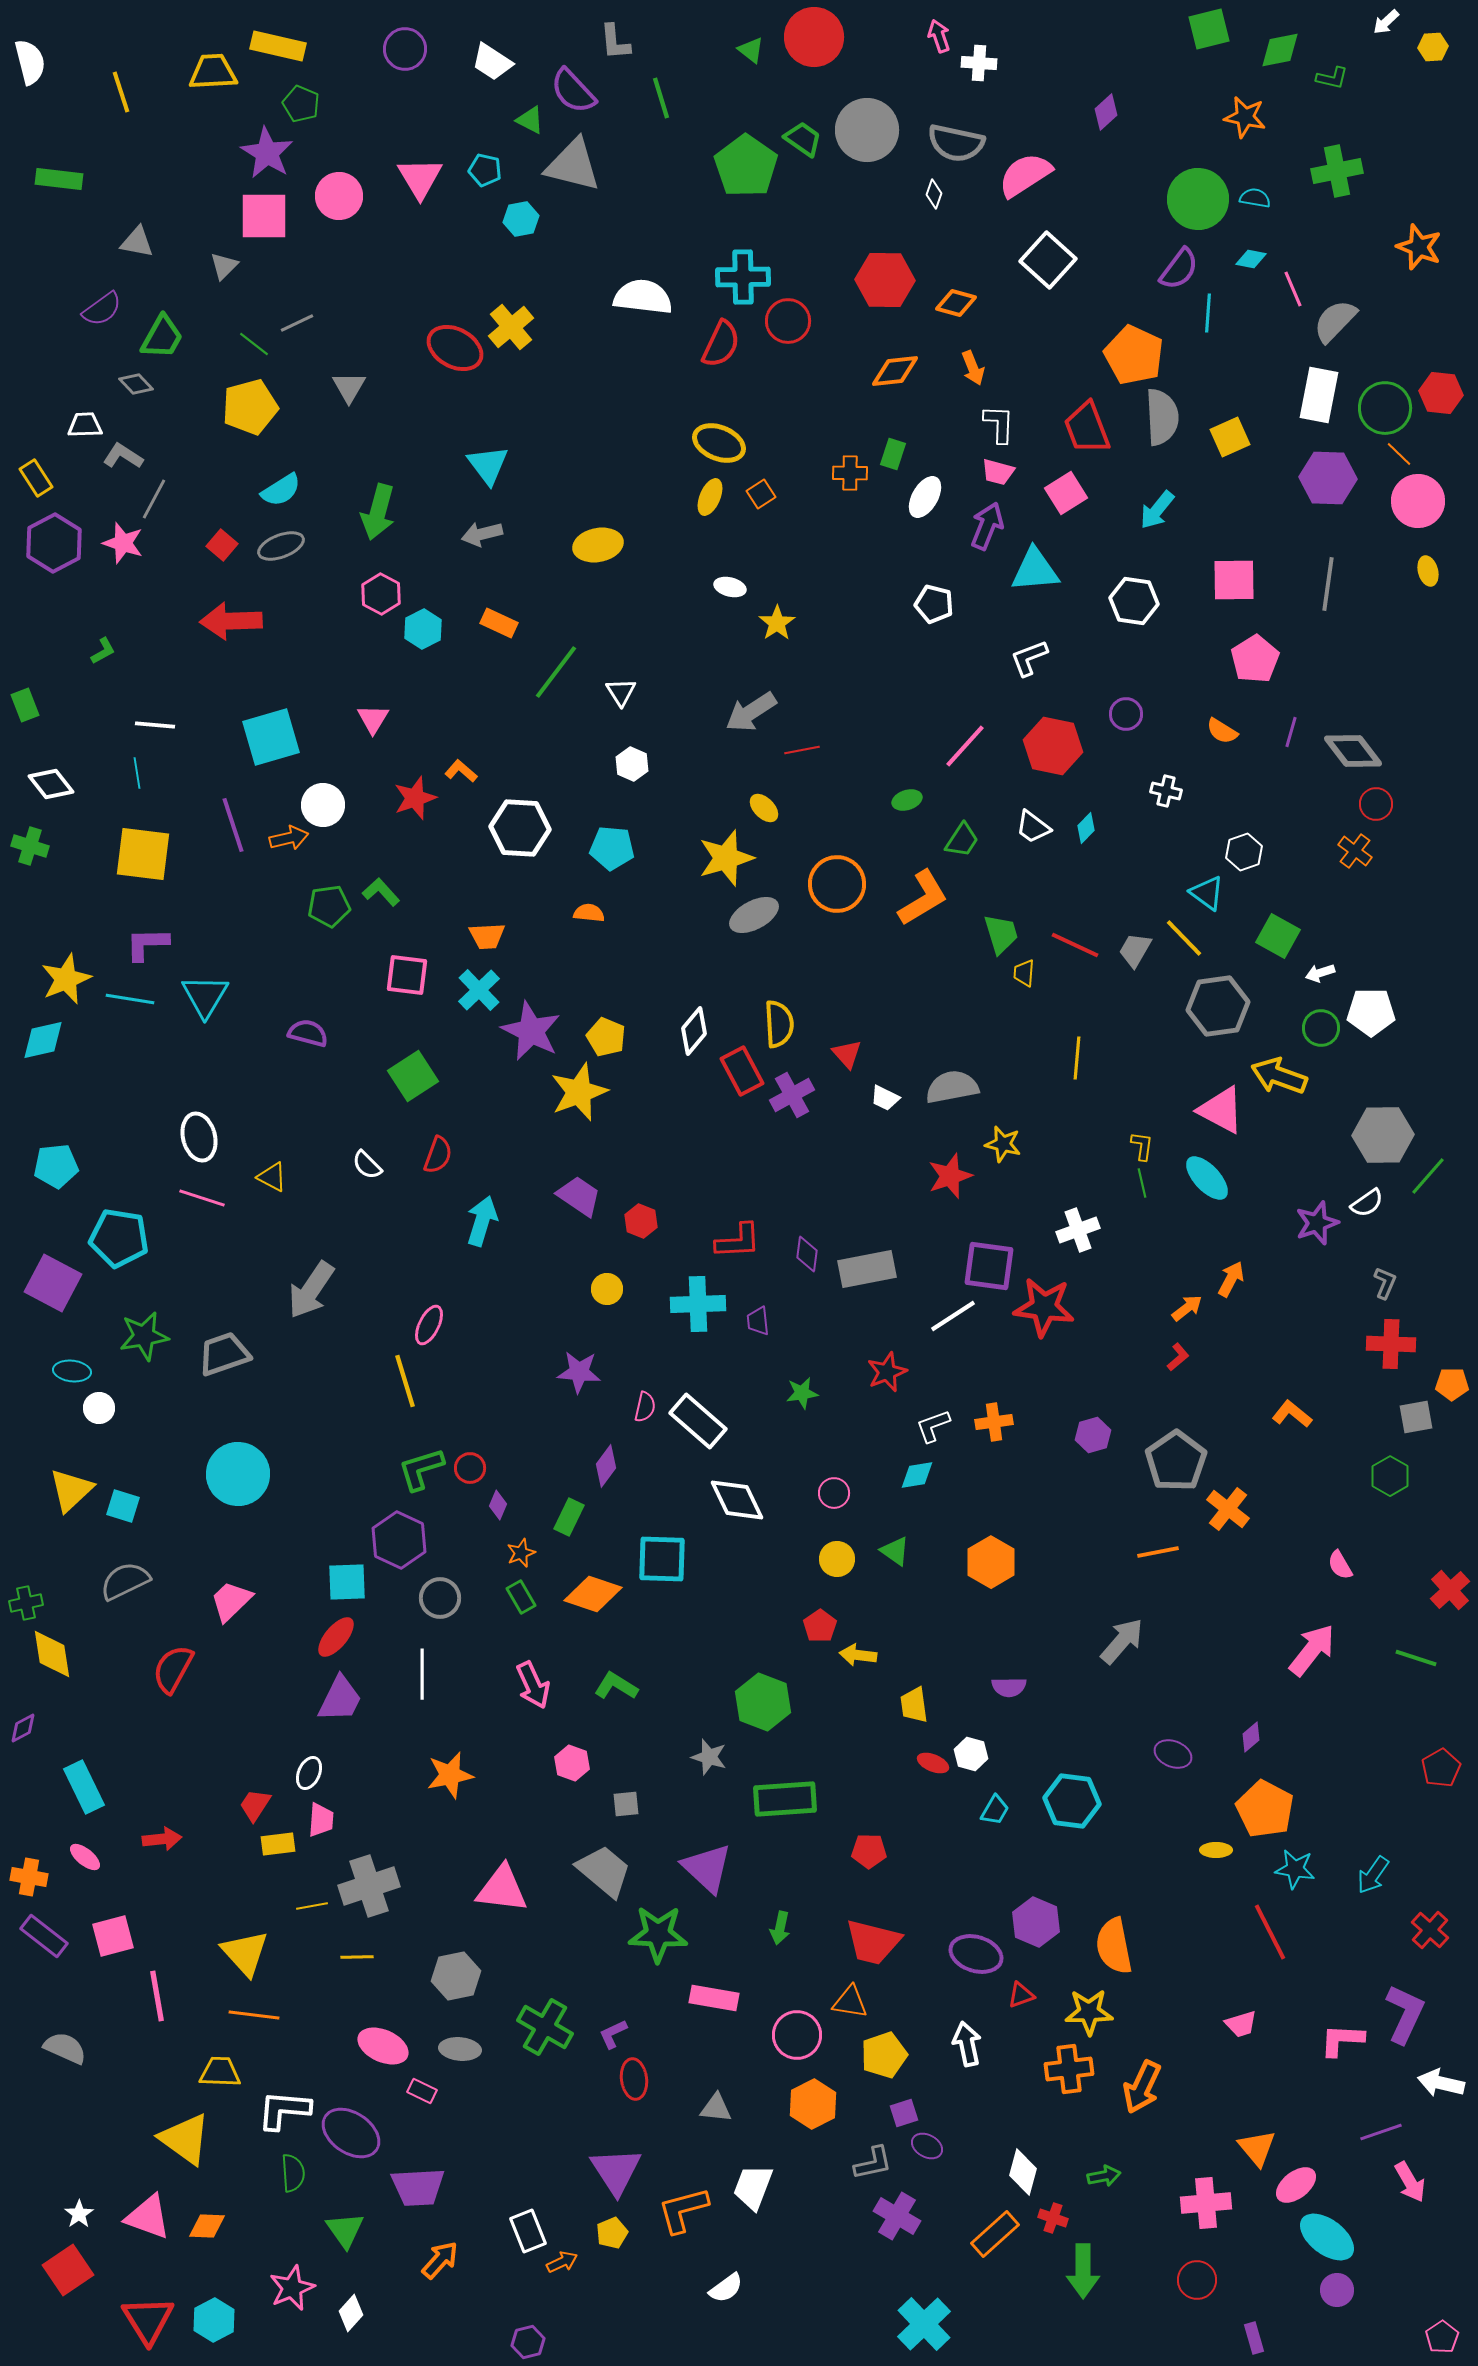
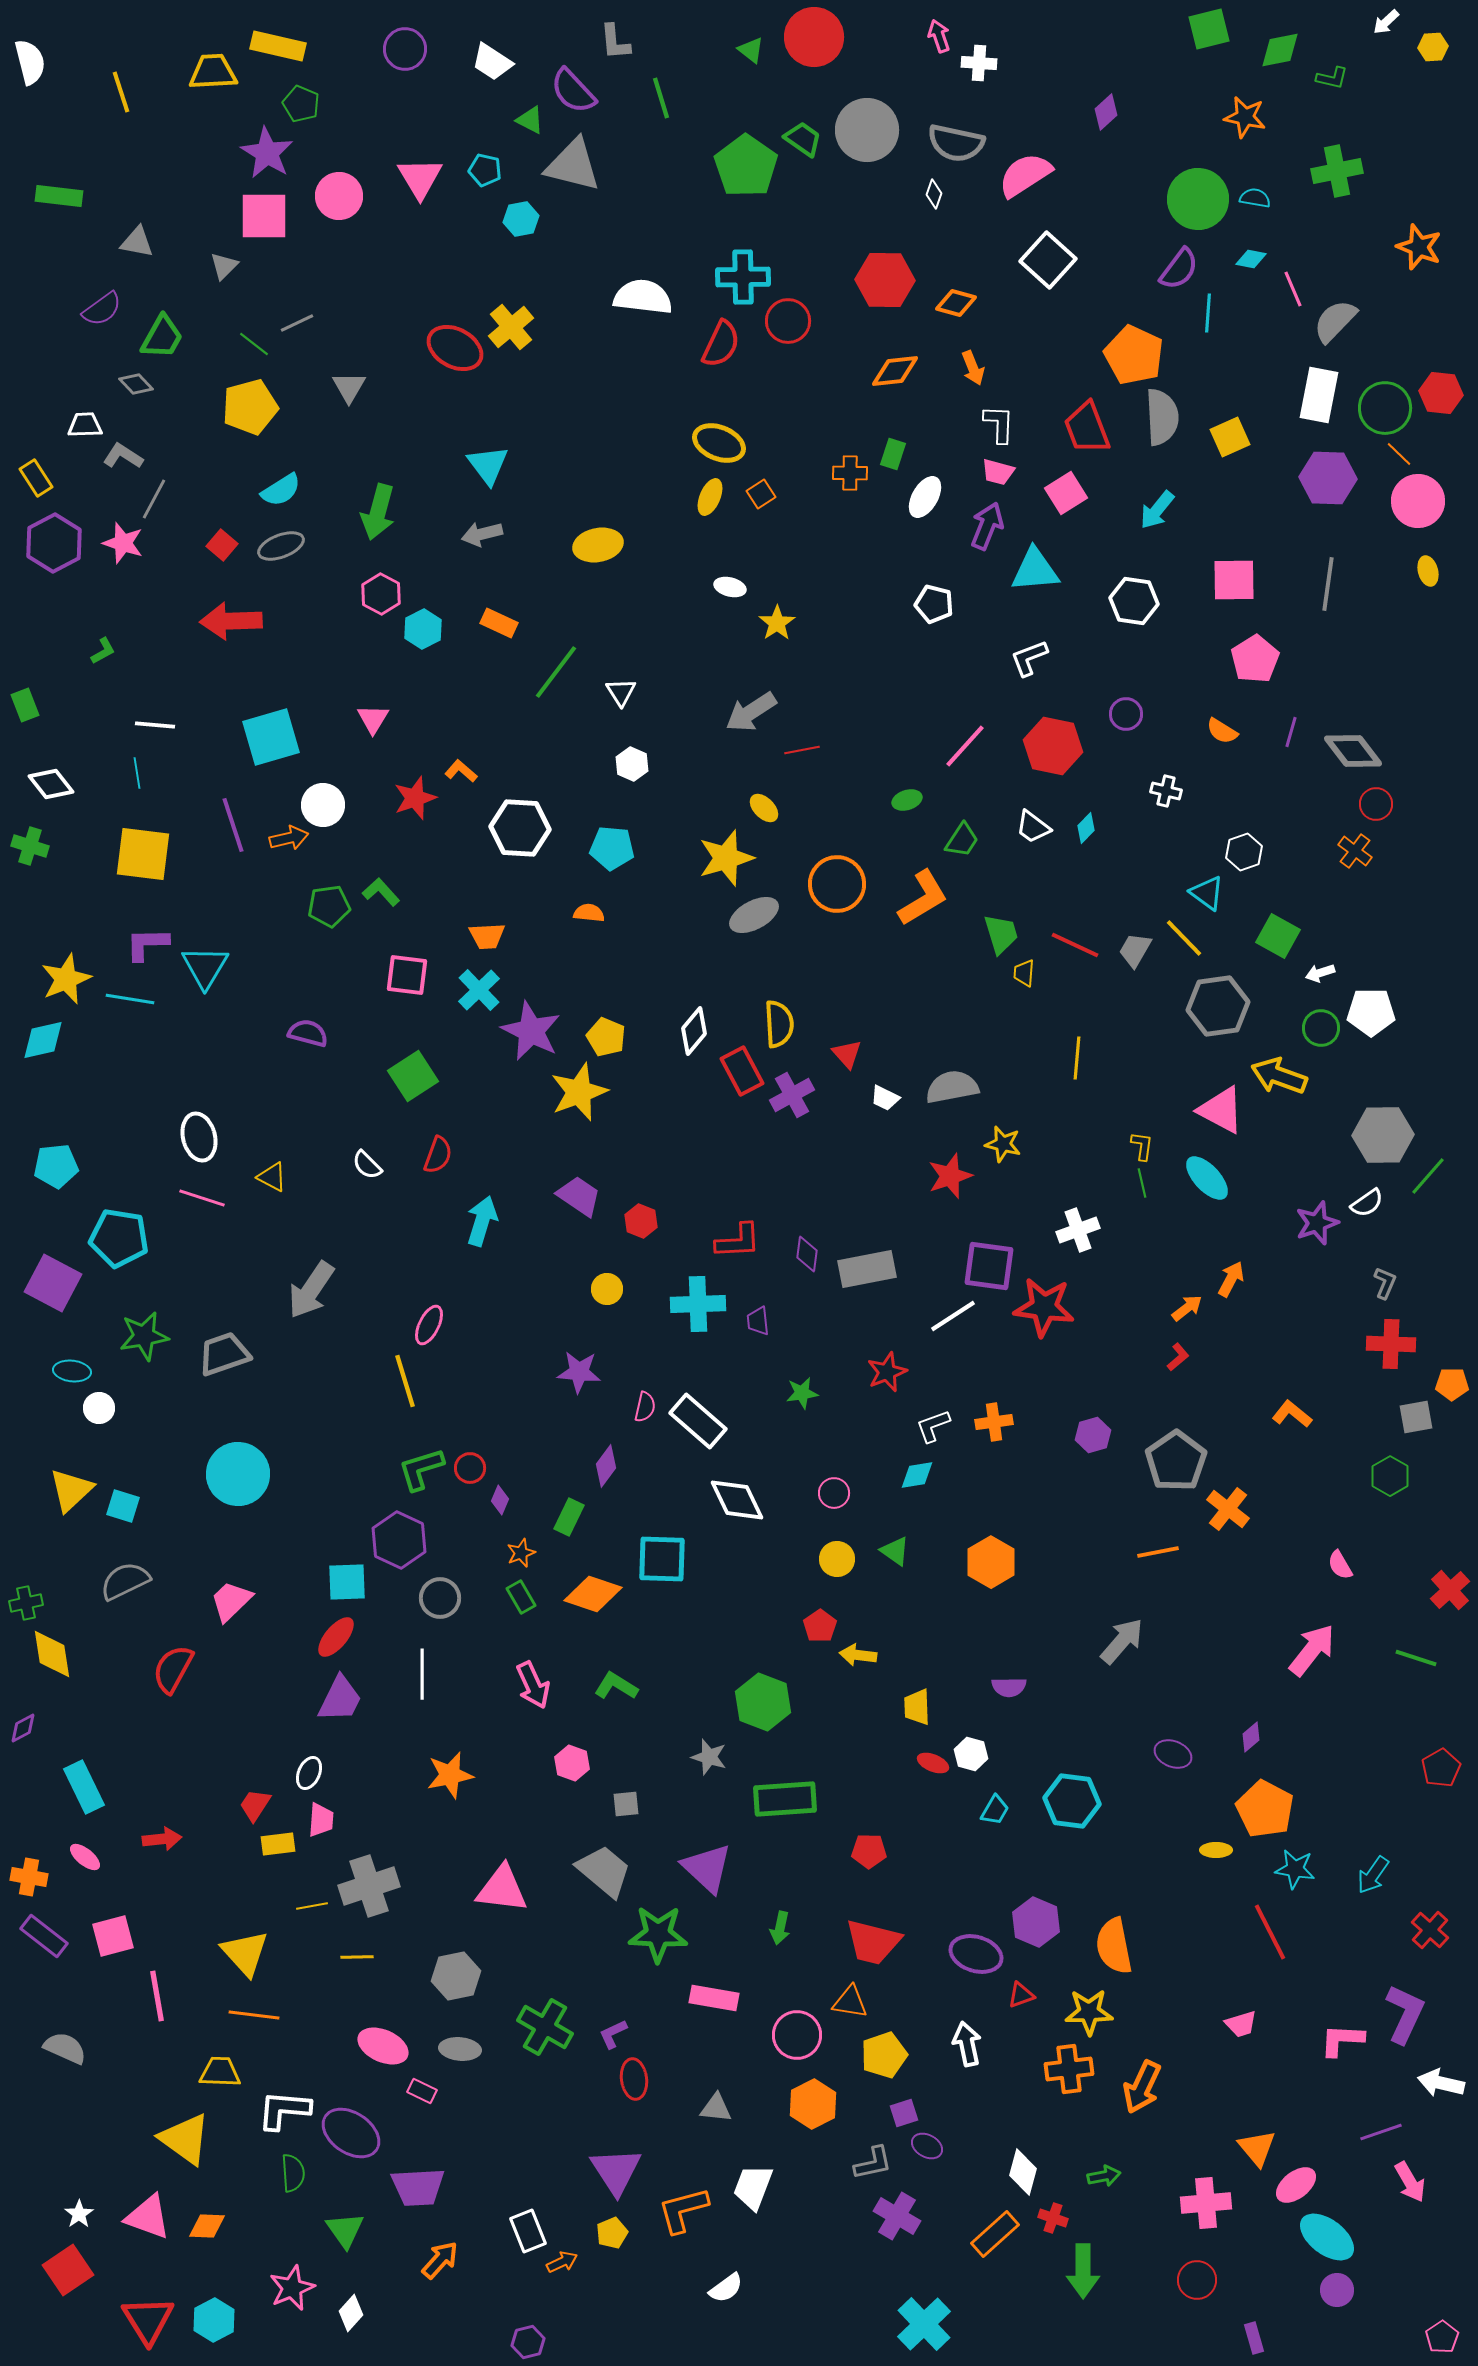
green rectangle at (59, 179): moved 17 px down
cyan triangle at (205, 996): moved 29 px up
purple diamond at (498, 1505): moved 2 px right, 5 px up
yellow trapezoid at (914, 1705): moved 3 px right, 2 px down; rotated 6 degrees clockwise
